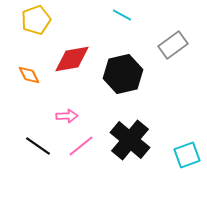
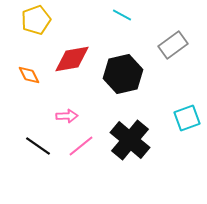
cyan square: moved 37 px up
